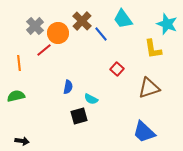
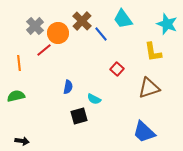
yellow L-shape: moved 3 px down
cyan semicircle: moved 3 px right
